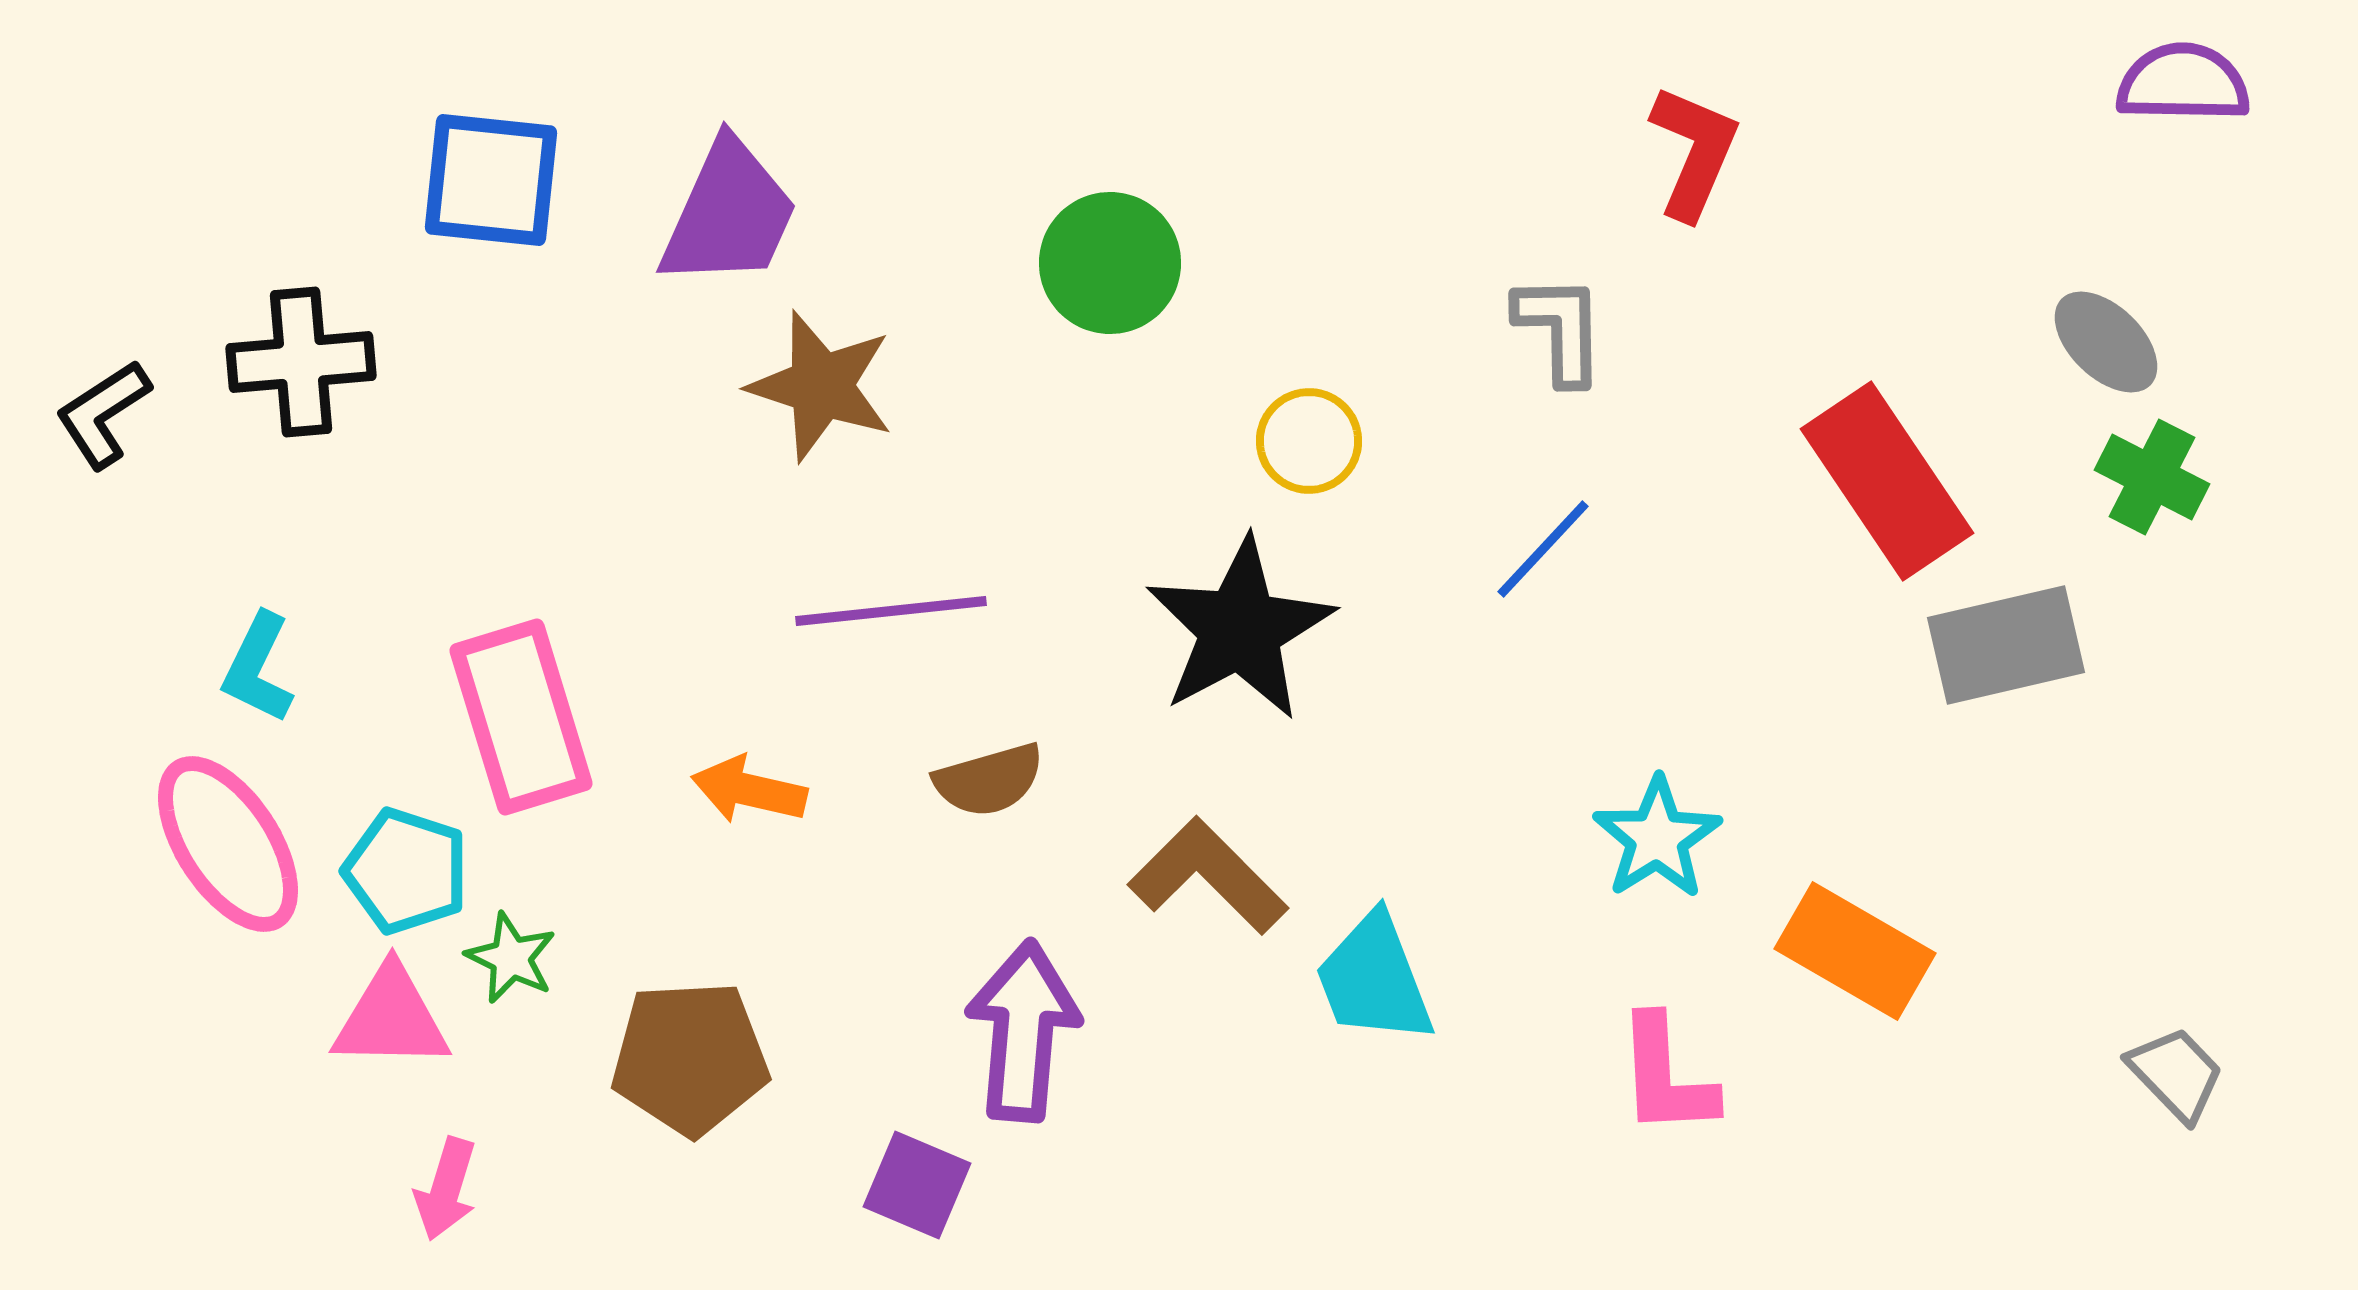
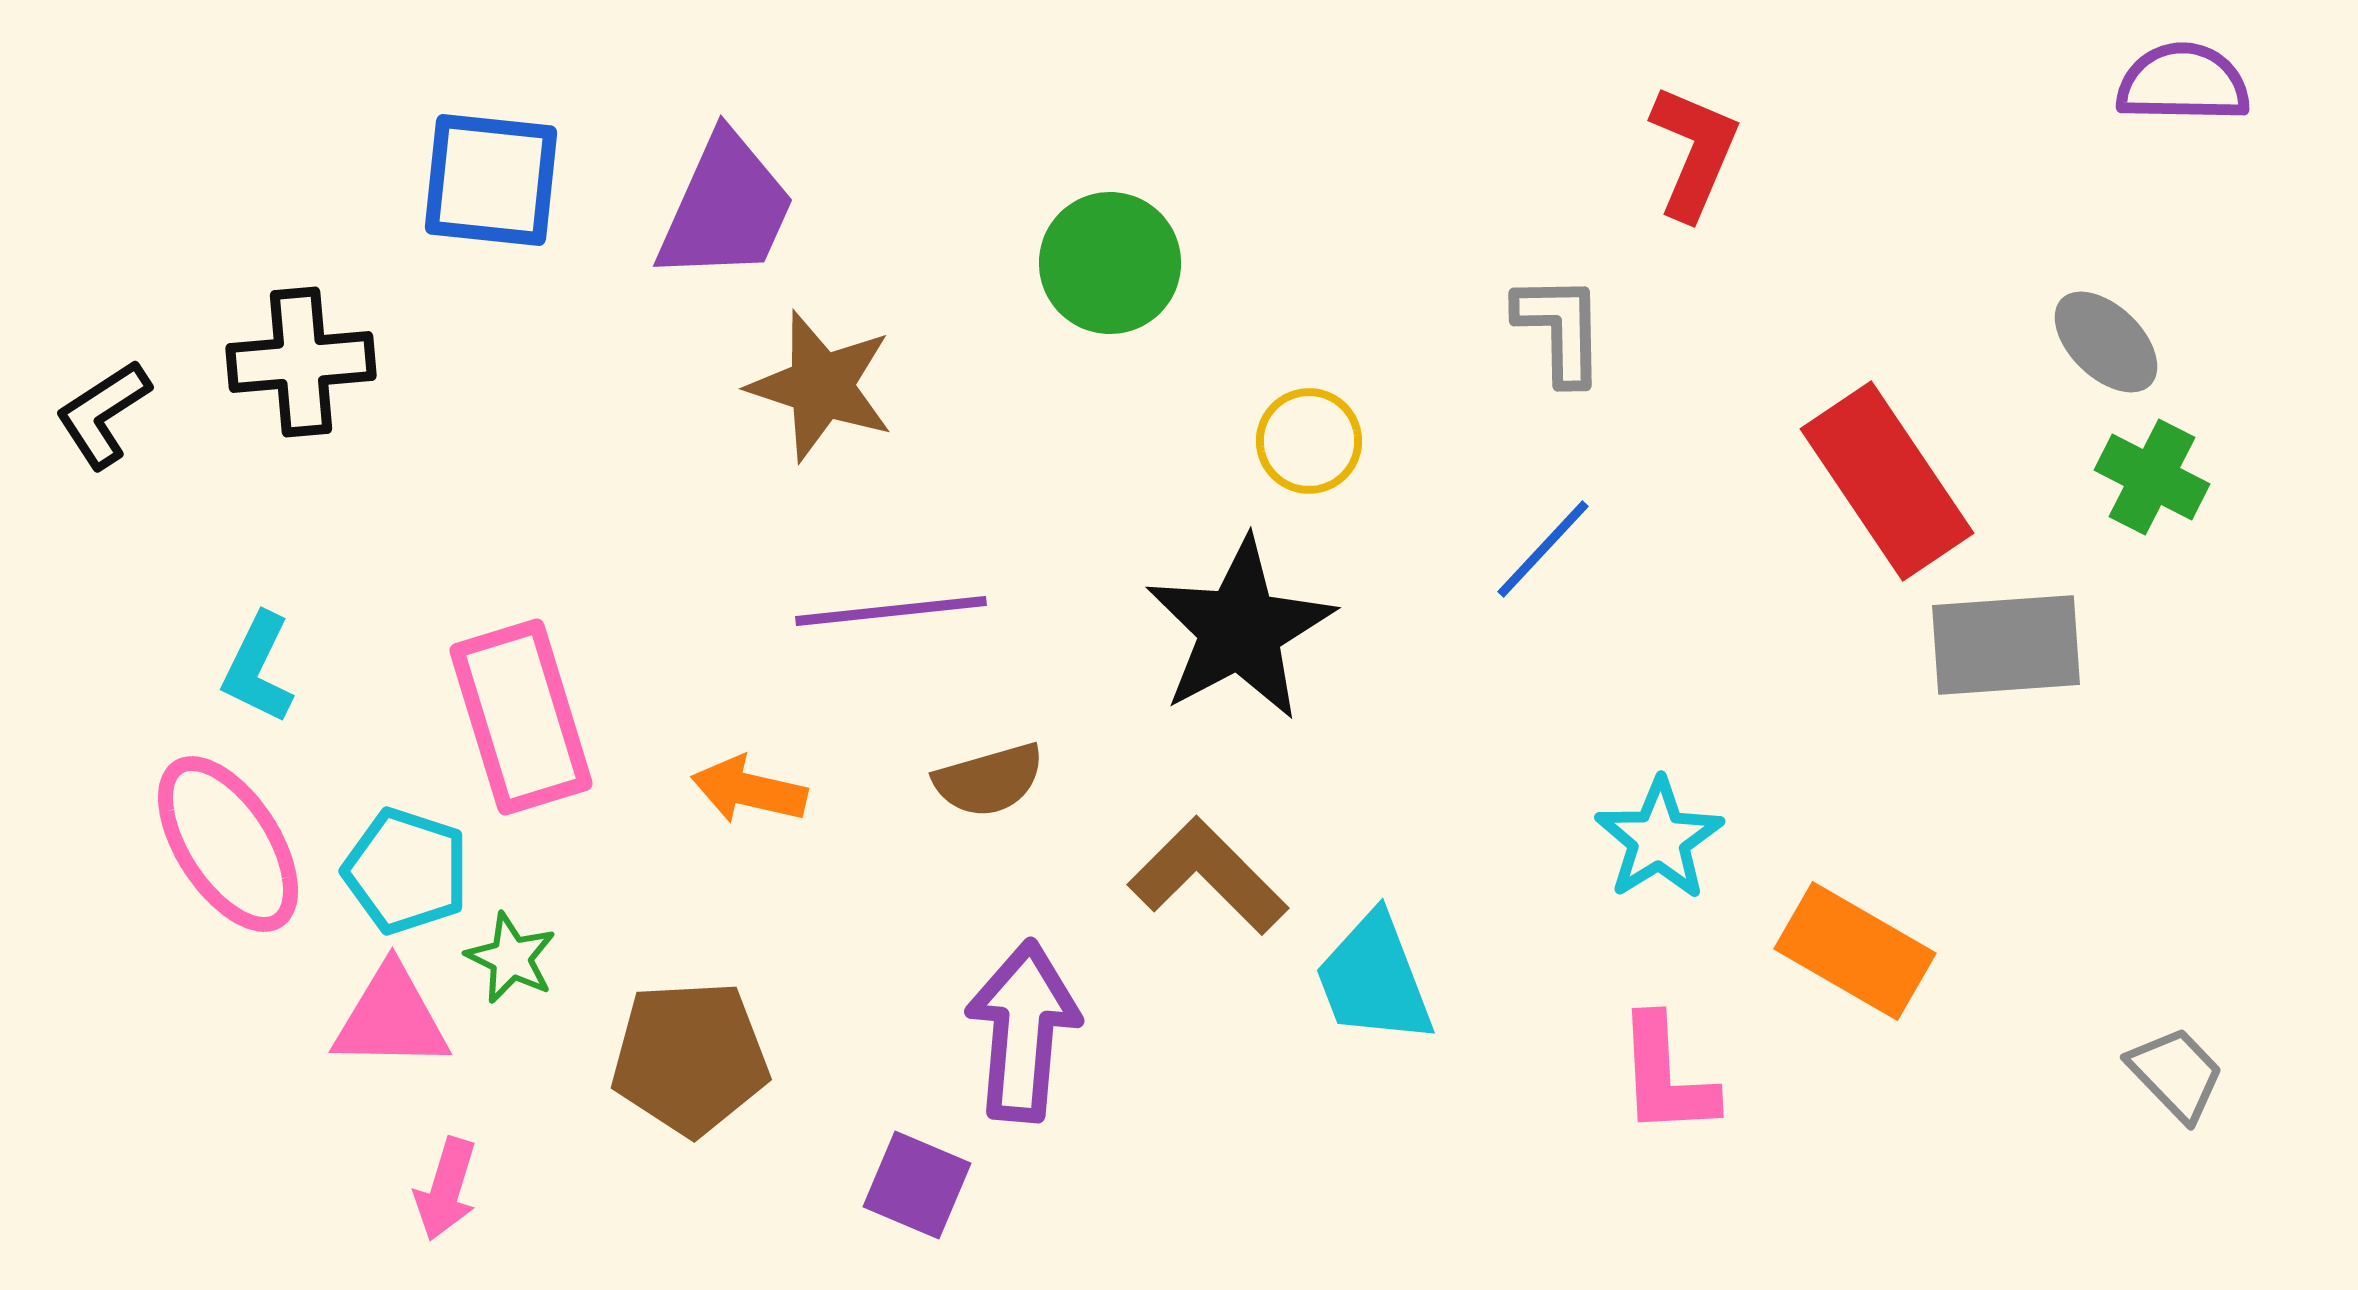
purple trapezoid: moved 3 px left, 6 px up
gray rectangle: rotated 9 degrees clockwise
cyan star: moved 2 px right, 1 px down
